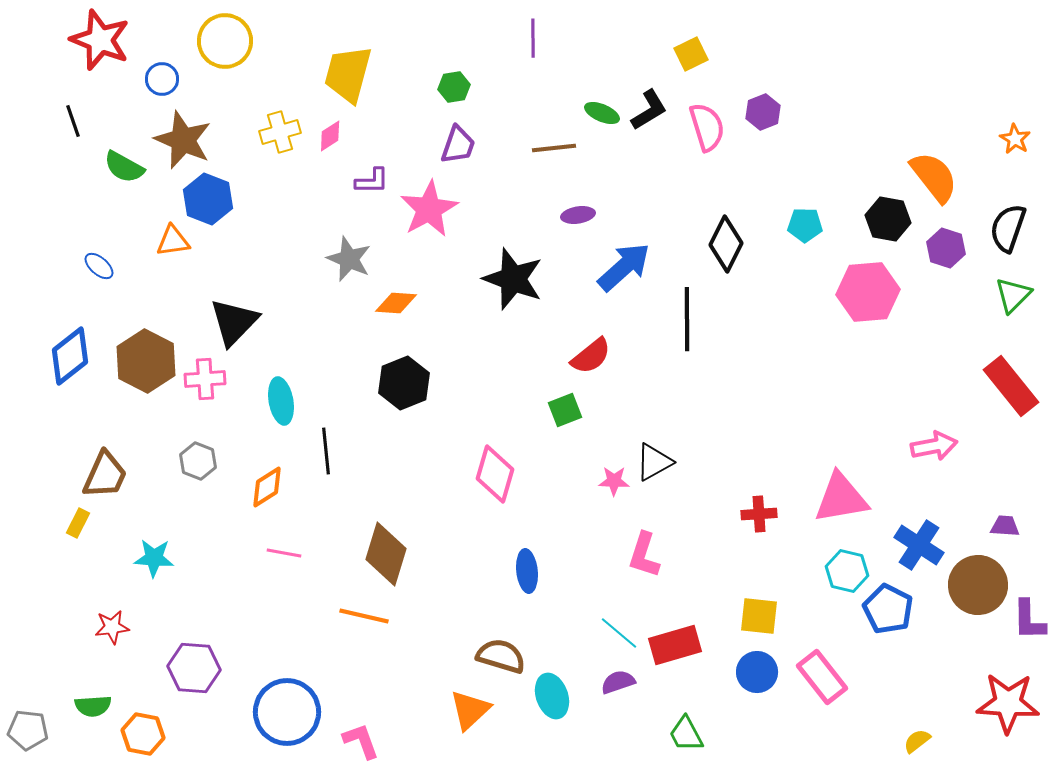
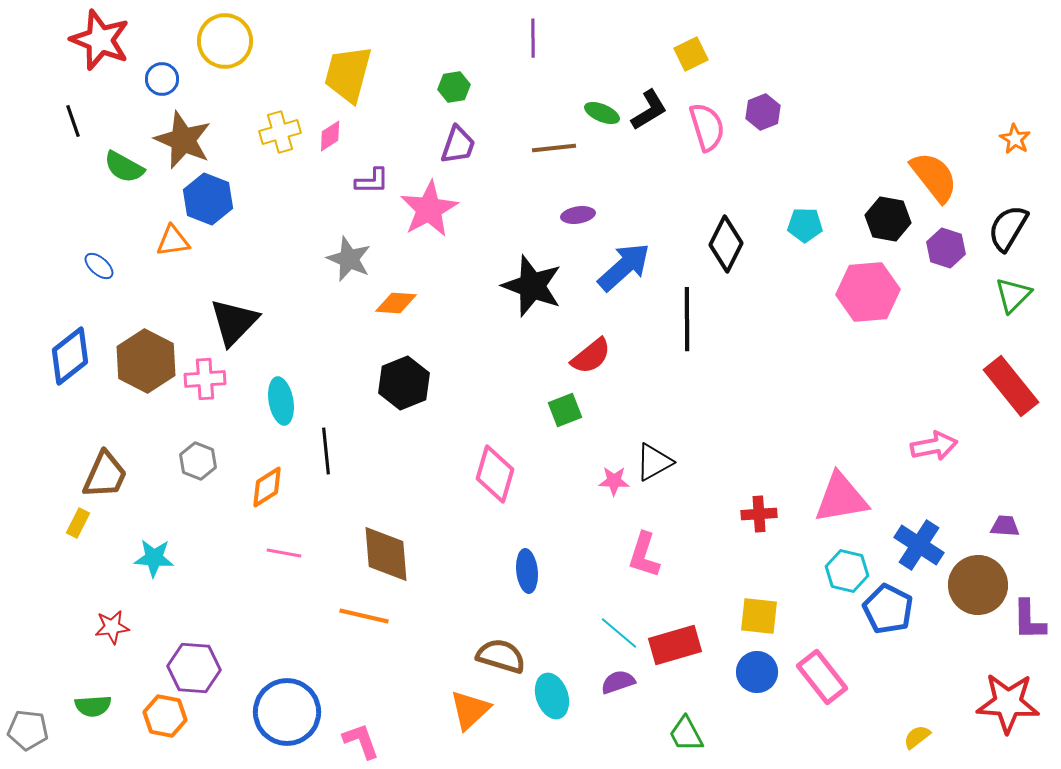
black semicircle at (1008, 228): rotated 12 degrees clockwise
black star at (513, 279): moved 19 px right, 7 px down
brown diamond at (386, 554): rotated 22 degrees counterclockwise
orange hexagon at (143, 734): moved 22 px right, 18 px up
yellow semicircle at (917, 741): moved 4 px up
